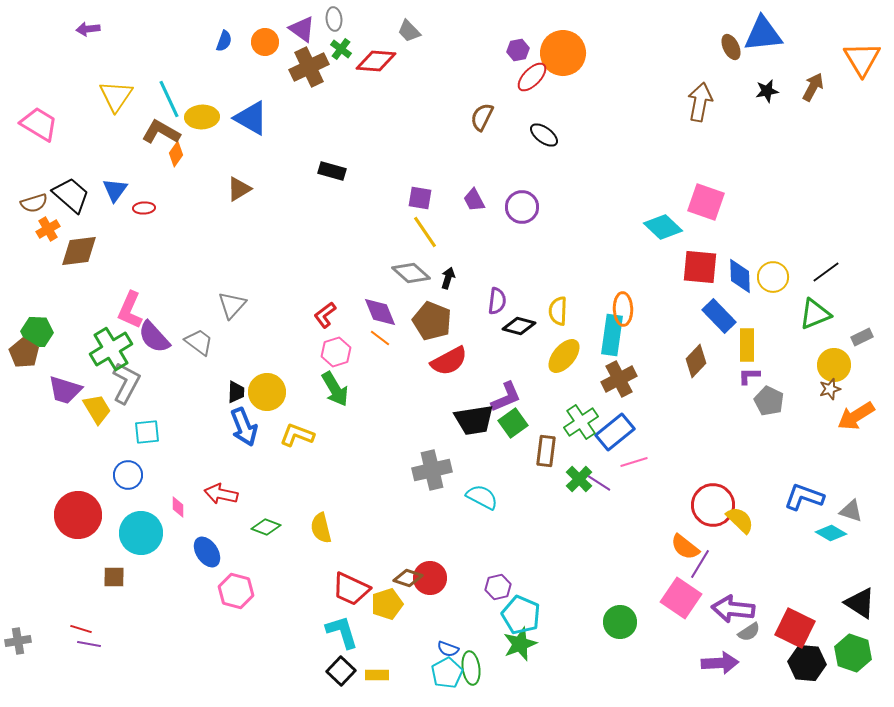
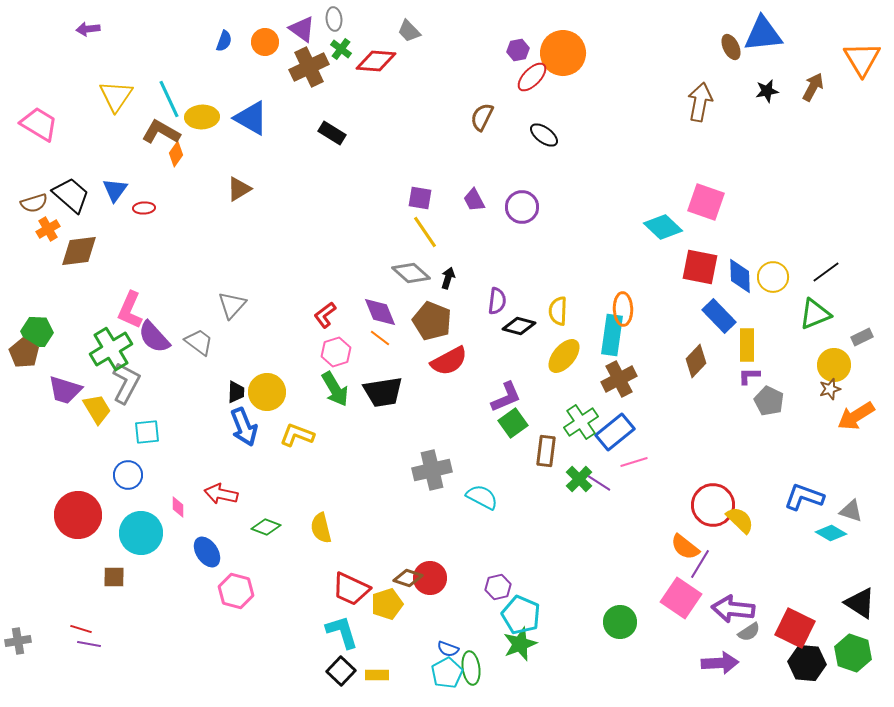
black rectangle at (332, 171): moved 38 px up; rotated 16 degrees clockwise
red square at (700, 267): rotated 6 degrees clockwise
black trapezoid at (474, 420): moved 91 px left, 28 px up
